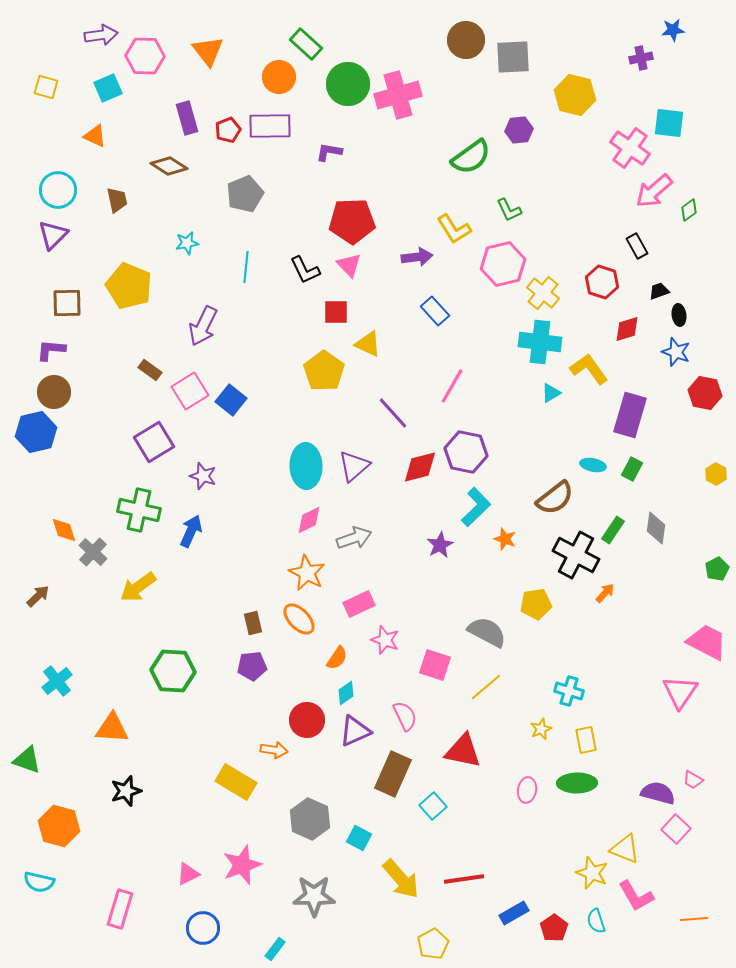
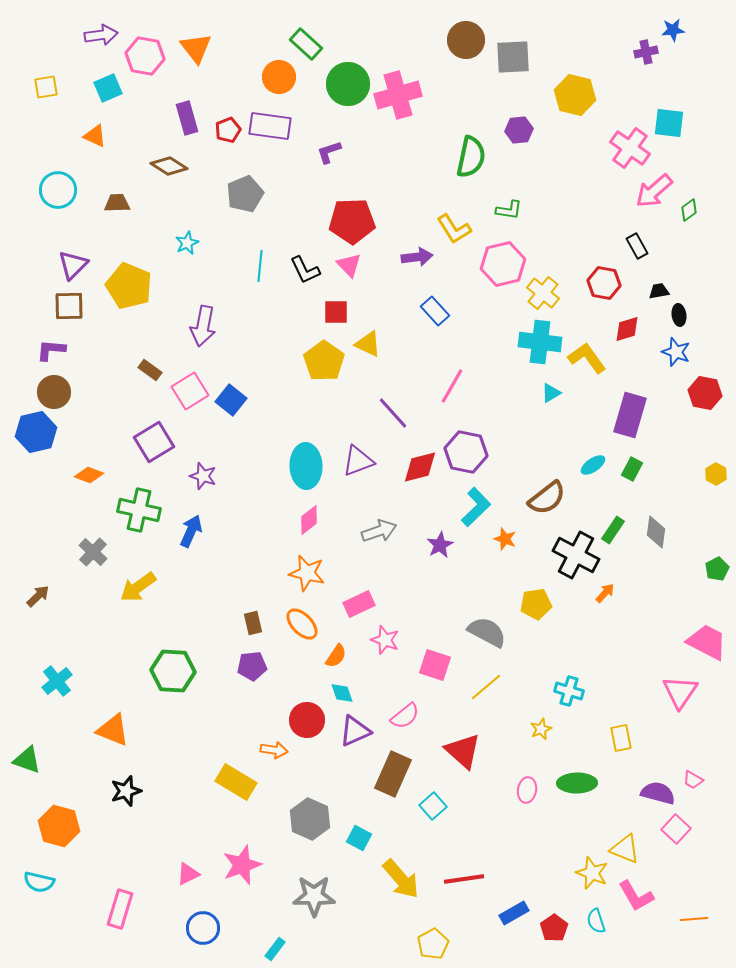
orange triangle at (208, 51): moved 12 px left, 3 px up
pink hexagon at (145, 56): rotated 9 degrees clockwise
purple cross at (641, 58): moved 5 px right, 6 px up
yellow square at (46, 87): rotated 25 degrees counterclockwise
purple rectangle at (270, 126): rotated 9 degrees clockwise
purple L-shape at (329, 152): rotated 28 degrees counterclockwise
green semicircle at (471, 157): rotated 42 degrees counterclockwise
brown trapezoid at (117, 200): moved 3 px down; rotated 80 degrees counterclockwise
green L-shape at (509, 210): rotated 56 degrees counterclockwise
purple triangle at (53, 235): moved 20 px right, 30 px down
cyan star at (187, 243): rotated 15 degrees counterclockwise
cyan line at (246, 267): moved 14 px right, 1 px up
red hexagon at (602, 282): moved 2 px right, 1 px down; rotated 8 degrees counterclockwise
black trapezoid at (659, 291): rotated 10 degrees clockwise
brown square at (67, 303): moved 2 px right, 3 px down
purple arrow at (203, 326): rotated 15 degrees counterclockwise
yellow L-shape at (589, 369): moved 2 px left, 11 px up
yellow pentagon at (324, 371): moved 10 px up
cyan ellipse at (593, 465): rotated 45 degrees counterclockwise
purple triangle at (354, 466): moved 4 px right, 5 px up; rotated 20 degrees clockwise
brown semicircle at (555, 498): moved 8 px left
pink diamond at (309, 520): rotated 12 degrees counterclockwise
gray diamond at (656, 528): moved 4 px down
orange diamond at (64, 530): moved 25 px right, 55 px up; rotated 52 degrees counterclockwise
gray arrow at (354, 538): moved 25 px right, 7 px up
orange star at (307, 573): rotated 15 degrees counterclockwise
orange ellipse at (299, 619): moved 3 px right, 5 px down
orange semicircle at (337, 658): moved 1 px left, 2 px up
cyan diamond at (346, 693): moved 4 px left; rotated 75 degrees counterclockwise
pink semicircle at (405, 716): rotated 76 degrees clockwise
orange triangle at (112, 728): moved 1 px right, 2 px down; rotated 18 degrees clockwise
yellow rectangle at (586, 740): moved 35 px right, 2 px up
red triangle at (463, 751): rotated 30 degrees clockwise
